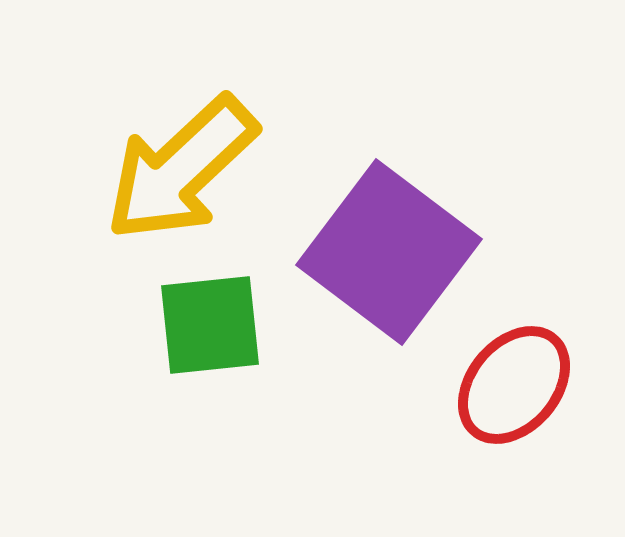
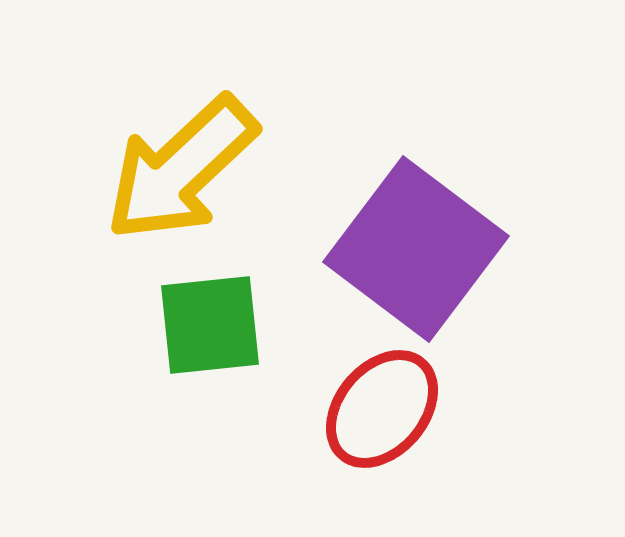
purple square: moved 27 px right, 3 px up
red ellipse: moved 132 px left, 24 px down
